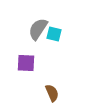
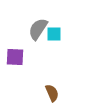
cyan square: rotated 14 degrees counterclockwise
purple square: moved 11 px left, 6 px up
